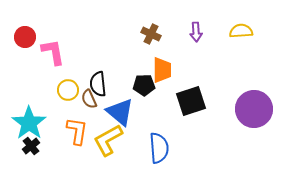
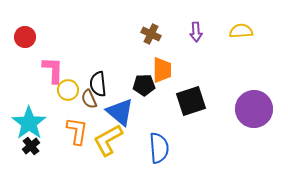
pink L-shape: moved 18 px down; rotated 12 degrees clockwise
